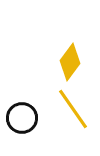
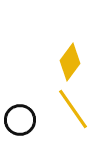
black circle: moved 2 px left, 2 px down
